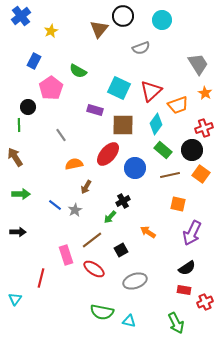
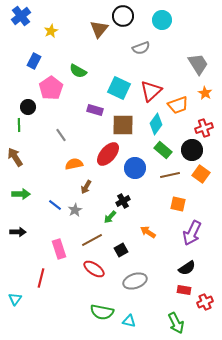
brown line at (92, 240): rotated 10 degrees clockwise
pink rectangle at (66, 255): moved 7 px left, 6 px up
